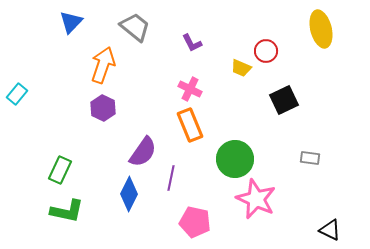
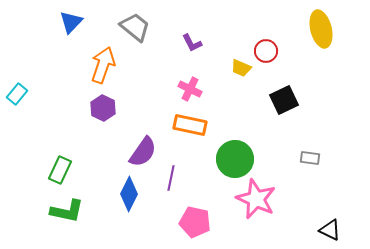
orange rectangle: rotated 56 degrees counterclockwise
